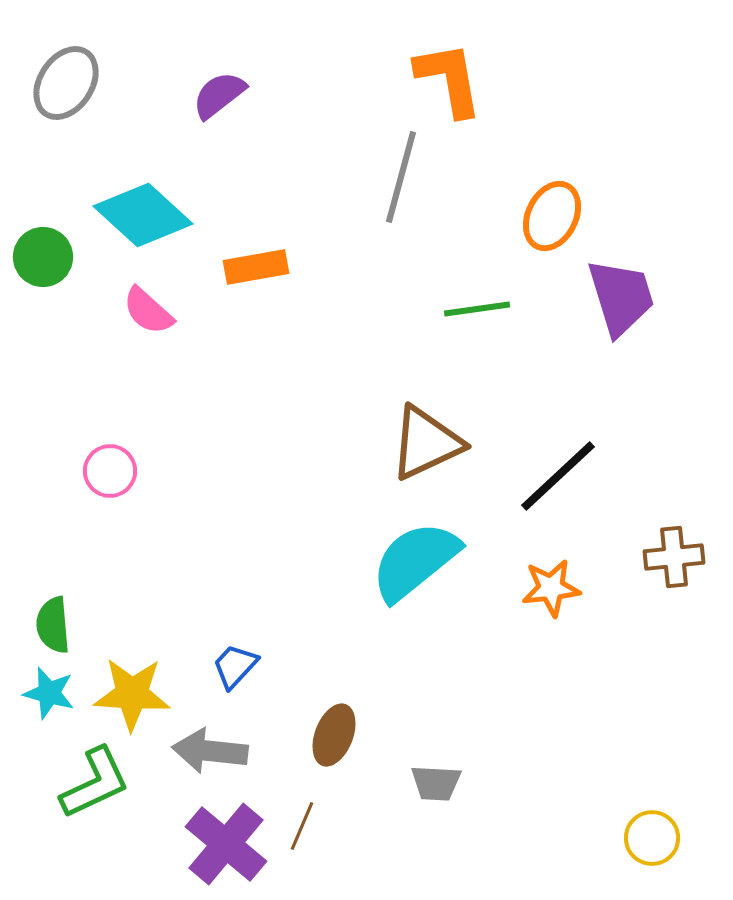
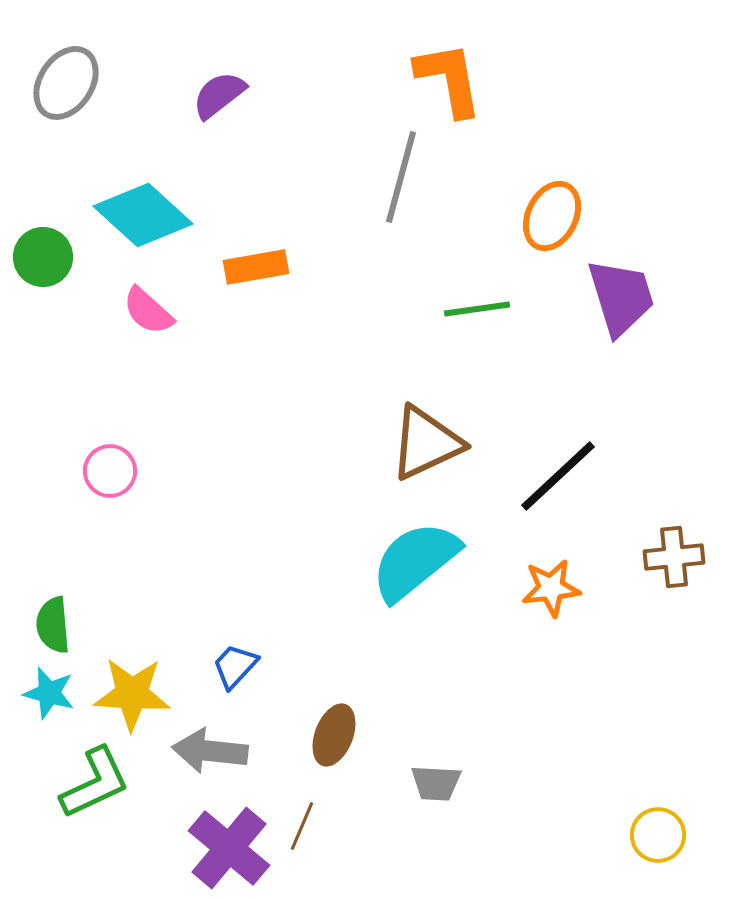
yellow circle: moved 6 px right, 3 px up
purple cross: moved 3 px right, 4 px down
